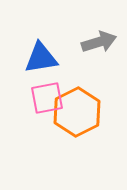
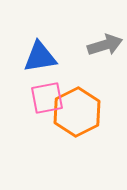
gray arrow: moved 6 px right, 3 px down
blue triangle: moved 1 px left, 1 px up
